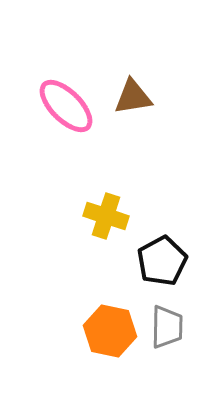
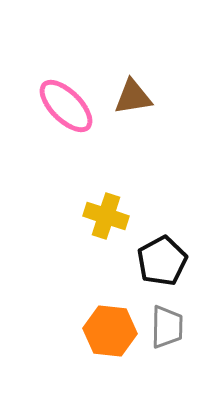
orange hexagon: rotated 6 degrees counterclockwise
